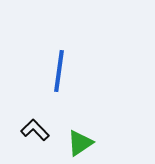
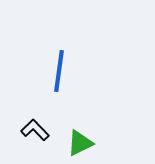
green triangle: rotated 8 degrees clockwise
